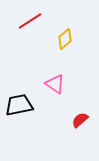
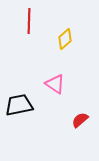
red line: moved 1 px left; rotated 55 degrees counterclockwise
